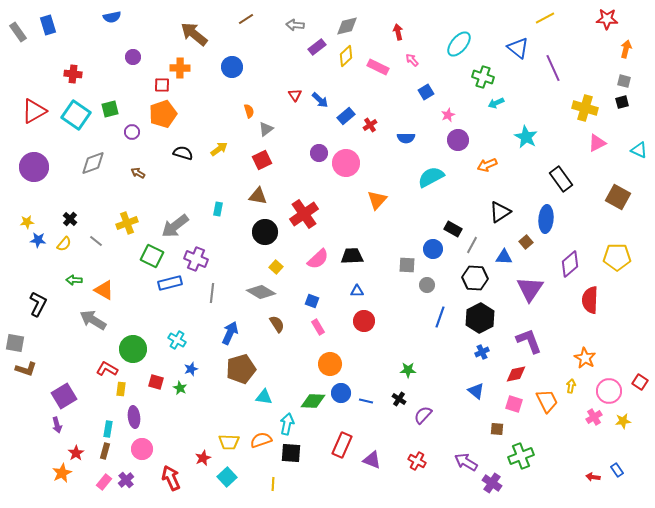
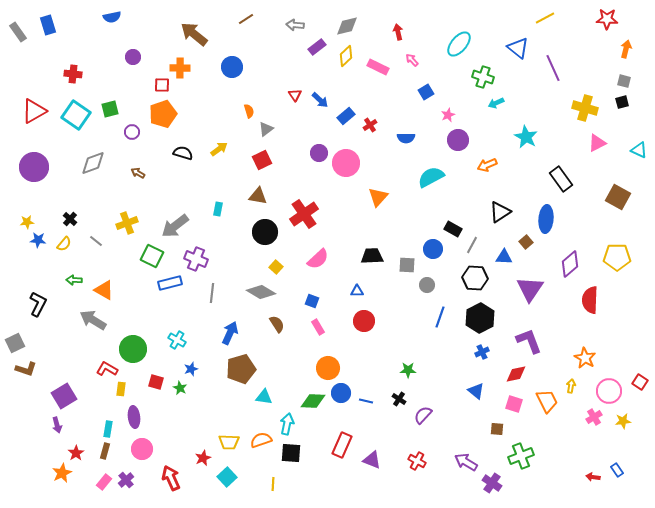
orange triangle at (377, 200): moved 1 px right, 3 px up
black trapezoid at (352, 256): moved 20 px right
gray square at (15, 343): rotated 36 degrees counterclockwise
orange circle at (330, 364): moved 2 px left, 4 px down
